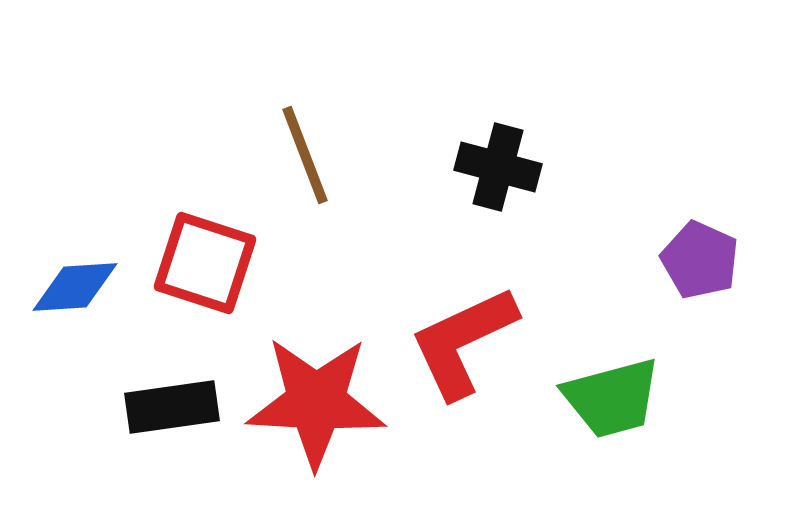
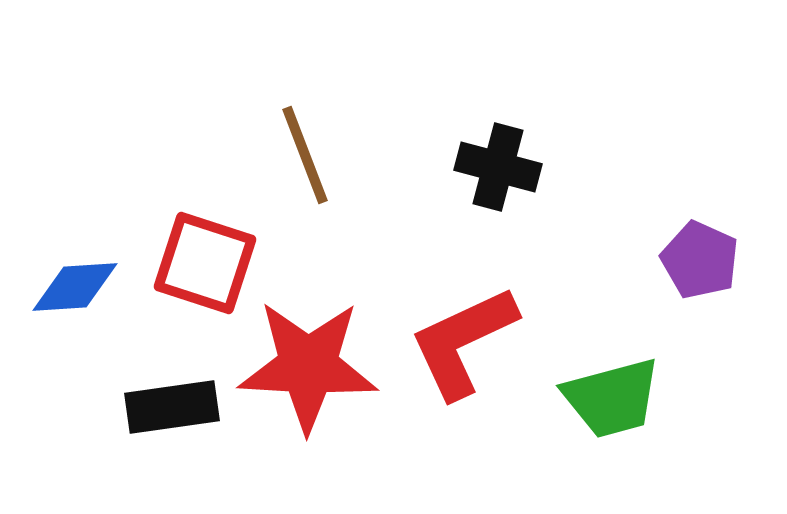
red star: moved 8 px left, 36 px up
